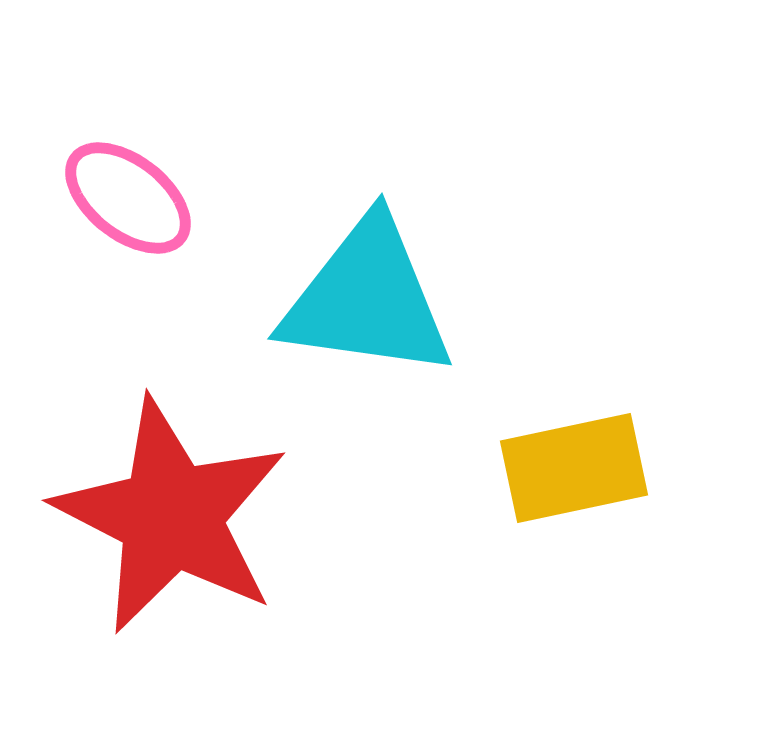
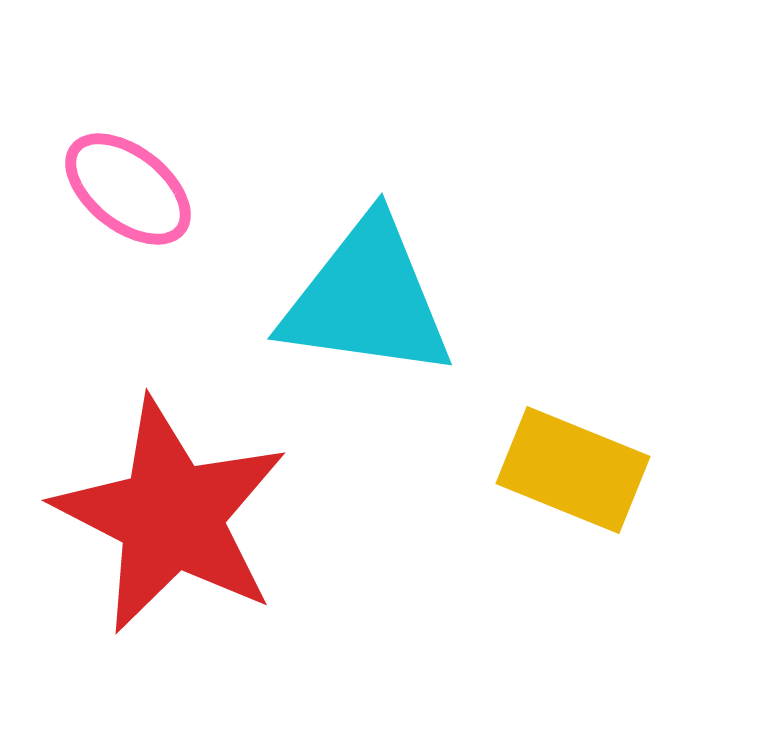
pink ellipse: moved 9 px up
yellow rectangle: moved 1 px left, 2 px down; rotated 34 degrees clockwise
